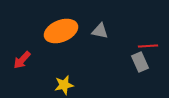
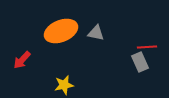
gray triangle: moved 4 px left, 2 px down
red line: moved 1 px left, 1 px down
